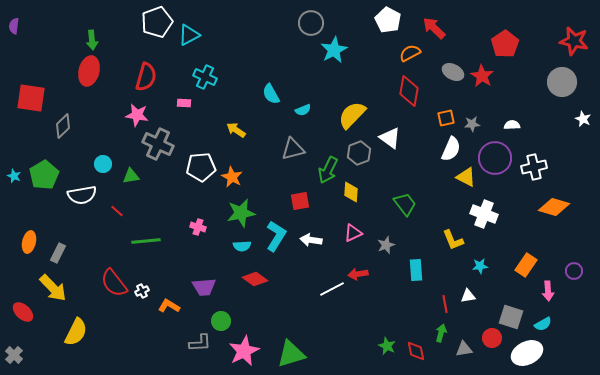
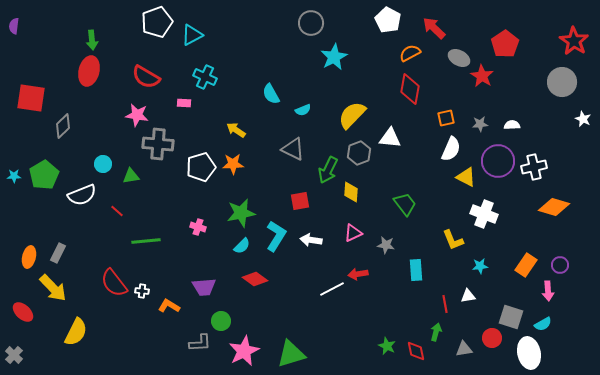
cyan triangle at (189, 35): moved 3 px right
red star at (574, 41): rotated 20 degrees clockwise
cyan star at (334, 50): moved 7 px down
gray ellipse at (453, 72): moved 6 px right, 14 px up
red semicircle at (146, 77): rotated 104 degrees clockwise
red diamond at (409, 91): moved 1 px right, 2 px up
gray star at (472, 124): moved 8 px right
white triangle at (390, 138): rotated 30 degrees counterclockwise
gray cross at (158, 144): rotated 20 degrees counterclockwise
gray triangle at (293, 149): rotated 40 degrees clockwise
purple circle at (495, 158): moved 3 px right, 3 px down
white pentagon at (201, 167): rotated 12 degrees counterclockwise
cyan star at (14, 176): rotated 24 degrees counterclockwise
orange star at (232, 177): moved 1 px right, 13 px up; rotated 30 degrees counterclockwise
white semicircle at (82, 195): rotated 12 degrees counterclockwise
orange ellipse at (29, 242): moved 15 px down
gray star at (386, 245): rotated 30 degrees clockwise
cyan semicircle at (242, 246): rotated 42 degrees counterclockwise
purple circle at (574, 271): moved 14 px left, 6 px up
white cross at (142, 291): rotated 32 degrees clockwise
green arrow at (441, 333): moved 5 px left, 1 px up
white ellipse at (527, 353): moved 2 px right; rotated 76 degrees counterclockwise
